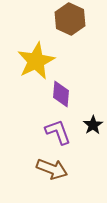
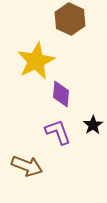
brown arrow: moved 25 px left, 3 px up
